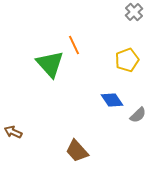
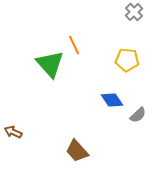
yellow pentagon: rotated 25 degrees clockwise
